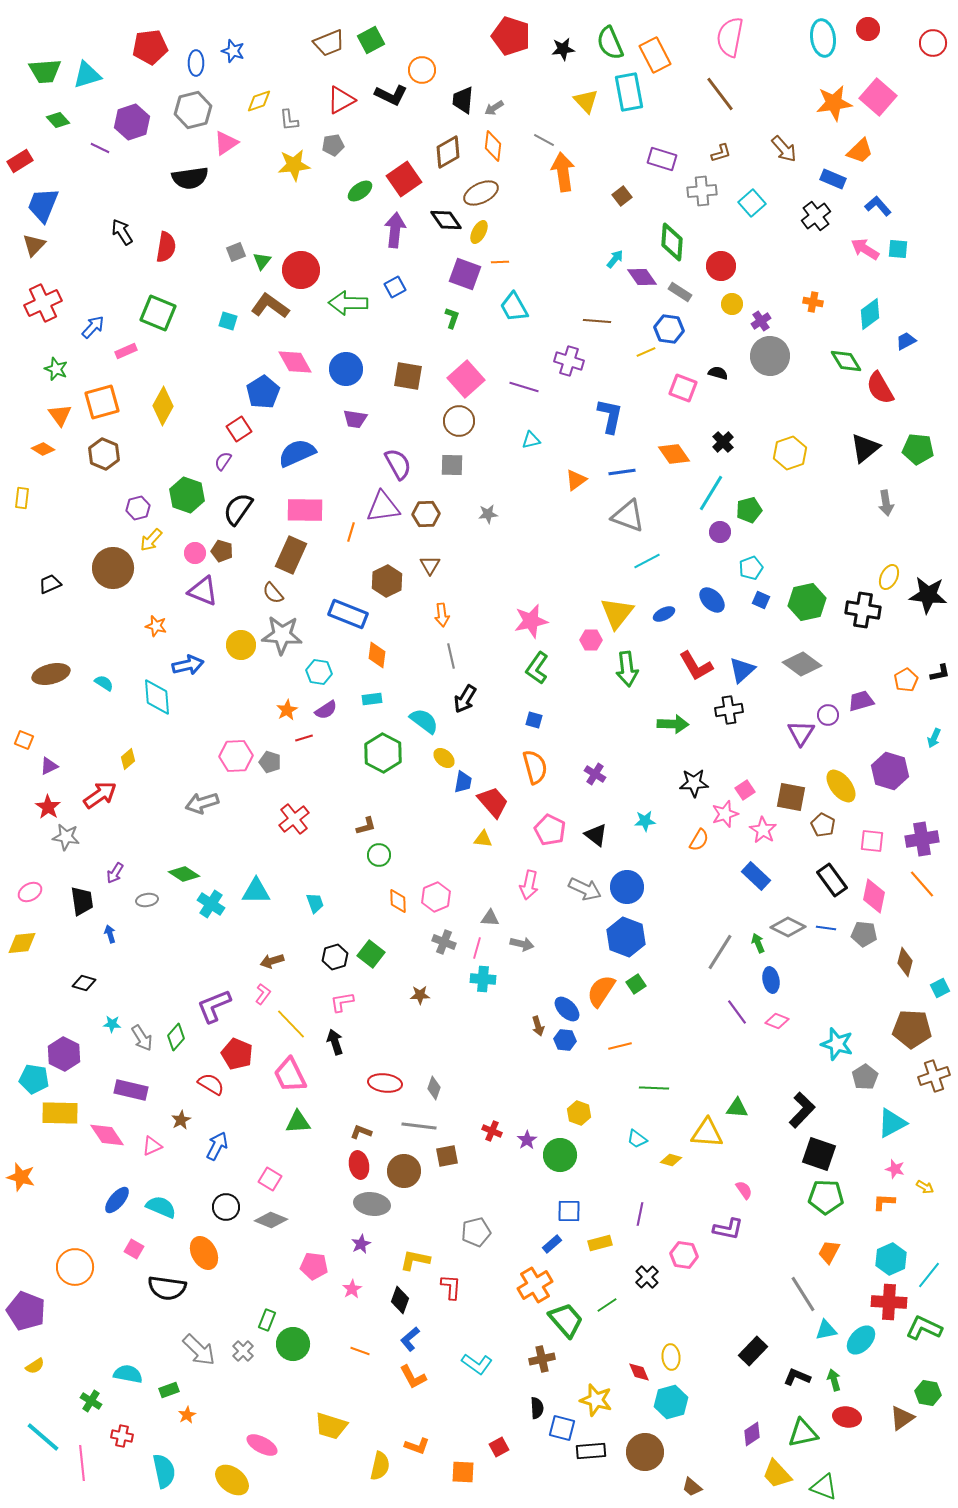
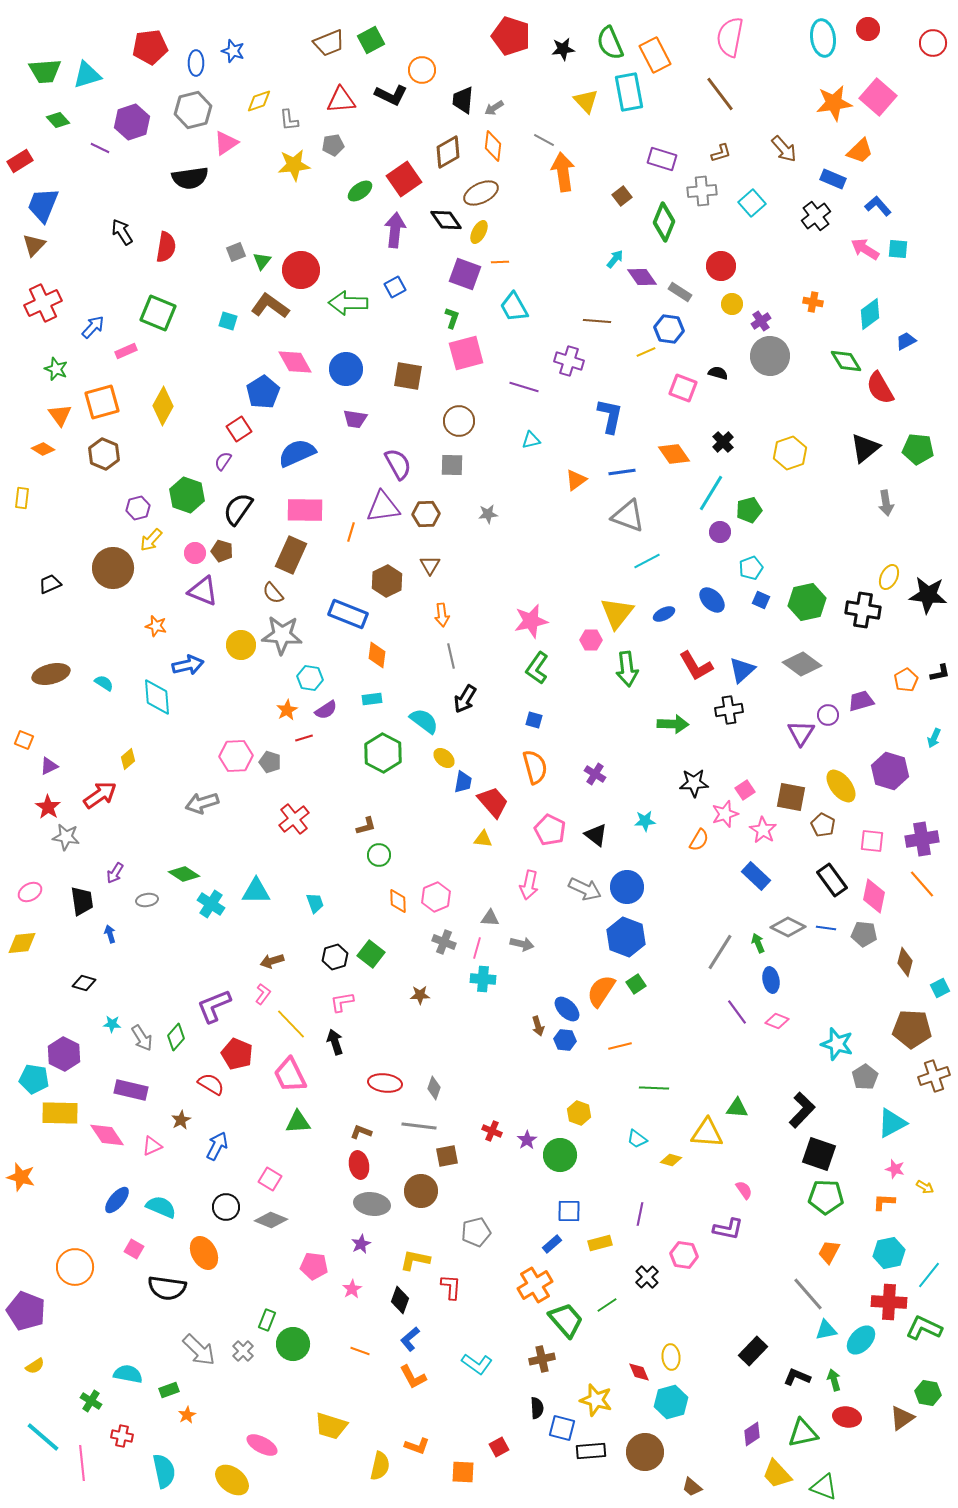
red triangle at (341, 100): rotated 24 degrees clockwise
green diamond at (672, 242): moved 8 px left, 20 px up; rotated 18 degrees clockwise
pink square at (466, 379): moved 26 px up; rotated 27 degrees clockwise
cyan hexagon at (319, 672): moved 9 px left, 6 px down
brown circle at (404, 1171): moved 17 px right, 20 px down
cyan hexagon at (891, 1259): moved 2 px left, 6 px up; rotated 12 degrees clockwise
gray line at (803, 1294): moved 5 px right; rotated 9 degrees counterclockwise
